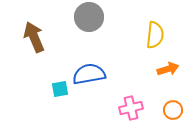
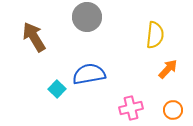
gray circle: moved 2 px left
brown arrow: rotated 8 degrees counterclockwise
orange arrow: rotated 30 degrees counterclockwise
cyan square: moved 3 px left; rotated 36 degrees counterclockwise
